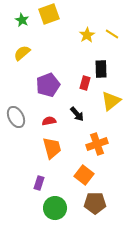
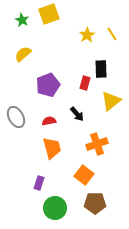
yellow line: rotated 24 degrees clockwise
yellow semicircle: moved 1 px right, 1 px down
